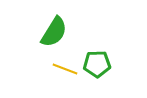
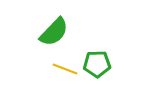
green semicircle: rotated 12 degrees clockwise
